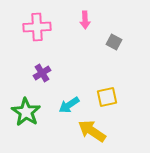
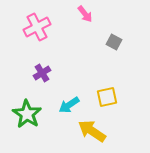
pink arrow: moved 6 px up; rotated 36 degrees counterclockwise
pink cross: rotated 24 degrees counterclockwise
green star: moved 1 px right, 2 px down
